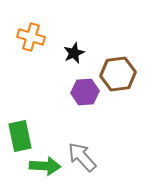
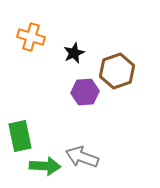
brown hexagon: moved 1 px left, 3 px up; rotated 12 degrees counterclockwise
gray arrow: rotated 28 degrees counterclockwise
